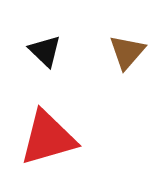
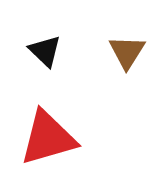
brown triangle: rotated 9 degrees counterclockwise
